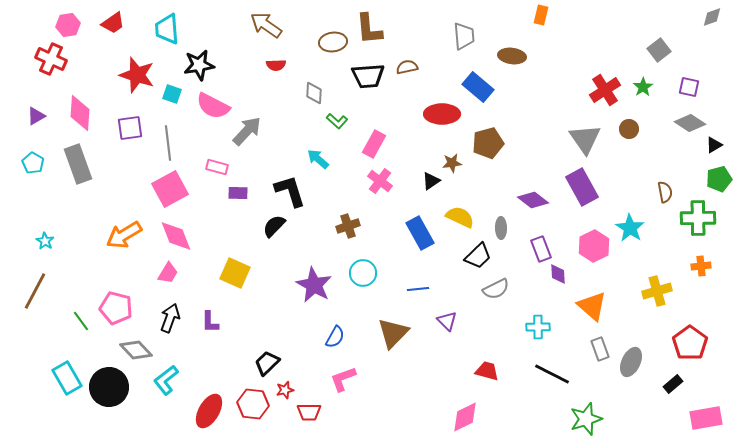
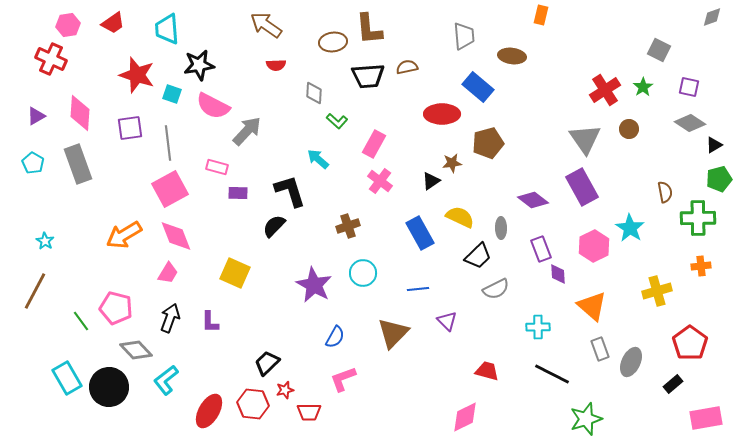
gray square at (659, 50): rotated 25 degrees counterclockwise
